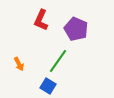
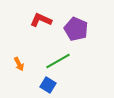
red L-shape: rotated 90 degrees clockwise
green line: rotated 25 degrees clockwise
blue square: moved 1 px up
